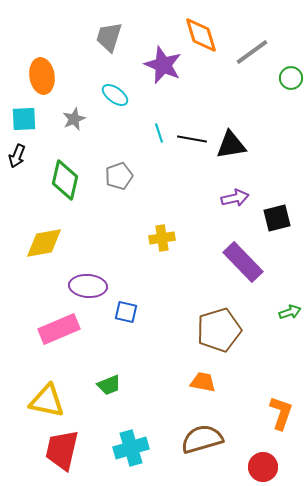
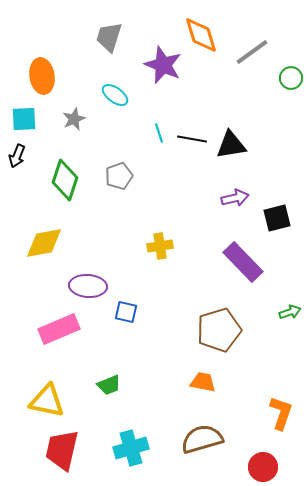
green diamond: rotated 6 degrees clockwise
yellow cross: moved 2 px left, 8 px down
